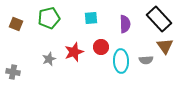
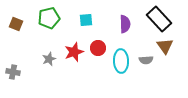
cyan square: moved 5 px left, 2 px down
red circle: moved 3 px left, 1 px down
